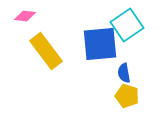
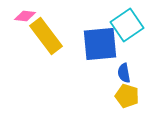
yellow rectangle: moved 15 px up
